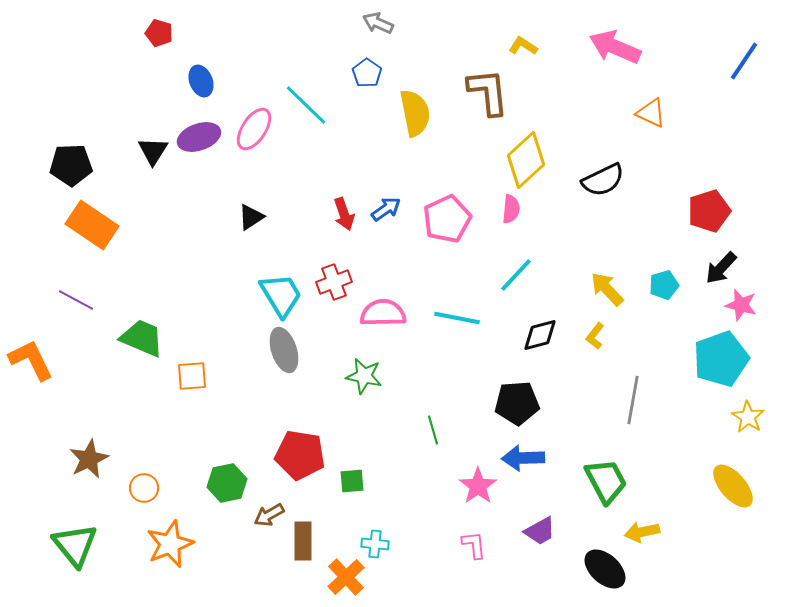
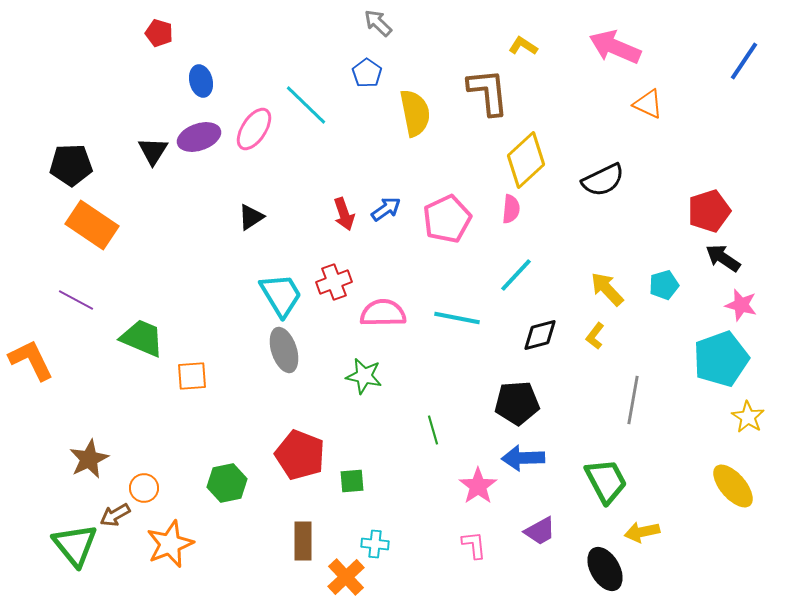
gray arrow at (378, 23): rotated 20 degrees clockwise
blue ellipse at (201, 81): rotated 8 degrees clockwise
orange triangle at (651, 113): moved 3 px left, 9 px up
black arrow at (721, 268): moved 2 px right, 10 px up; rotated 81 degrees clockwise
red pentagon at (300, 455): rotated 12 degrees clockwise
brown arrow at (269, 515): moved 154 px left
black ellipse at (605, 569): rotated 18 degrees clockwise
